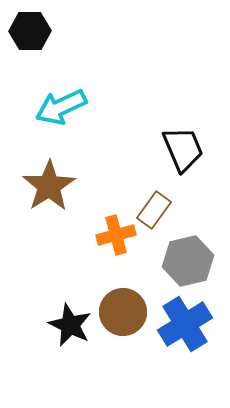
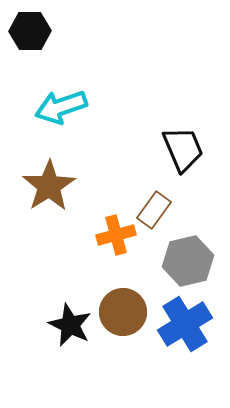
cyan arrow: rotated 6 degrees clockwise
